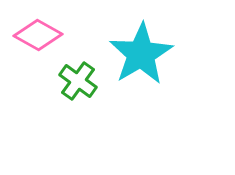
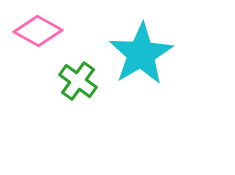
pink diamond: moved 4 px up
